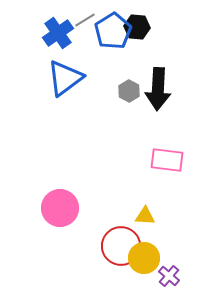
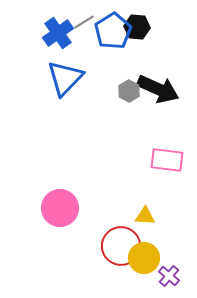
gray line: moved 1 px left, 2 px down
blue triangle: rotated 9 degrees counterclockwise
black arrow: rotated 69 degrees counterclockwise
